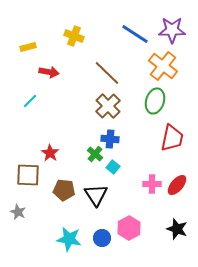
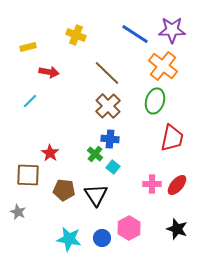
yellow cross: moved 2 px right, 1 px up
